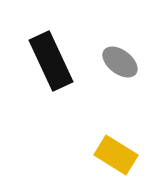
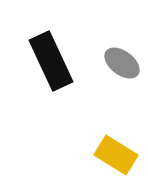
gray ellipse: moved 2 px right, 1 px down
